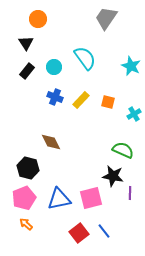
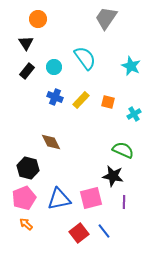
purple line: moved 6 px left, 9 px down
